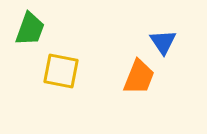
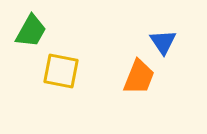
green trapezoid: moved 1 px right, 2 px down; rotated 9 degrees clockwise
